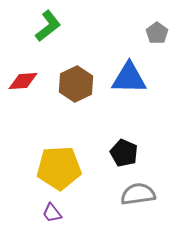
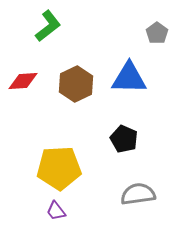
black pentagon: moved 14 px up
purple trapezoid: moved 4 px right, 2 px up
